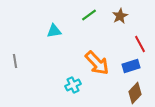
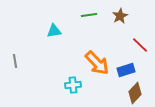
green line: rotated 28 degrees clockwise
red line: moved 1 px down; rotated 18 degrees counterclockwise
blue rectangle: moved 5 px left, 4 px down
cyan cross: rotated 21 degrees clockwise
